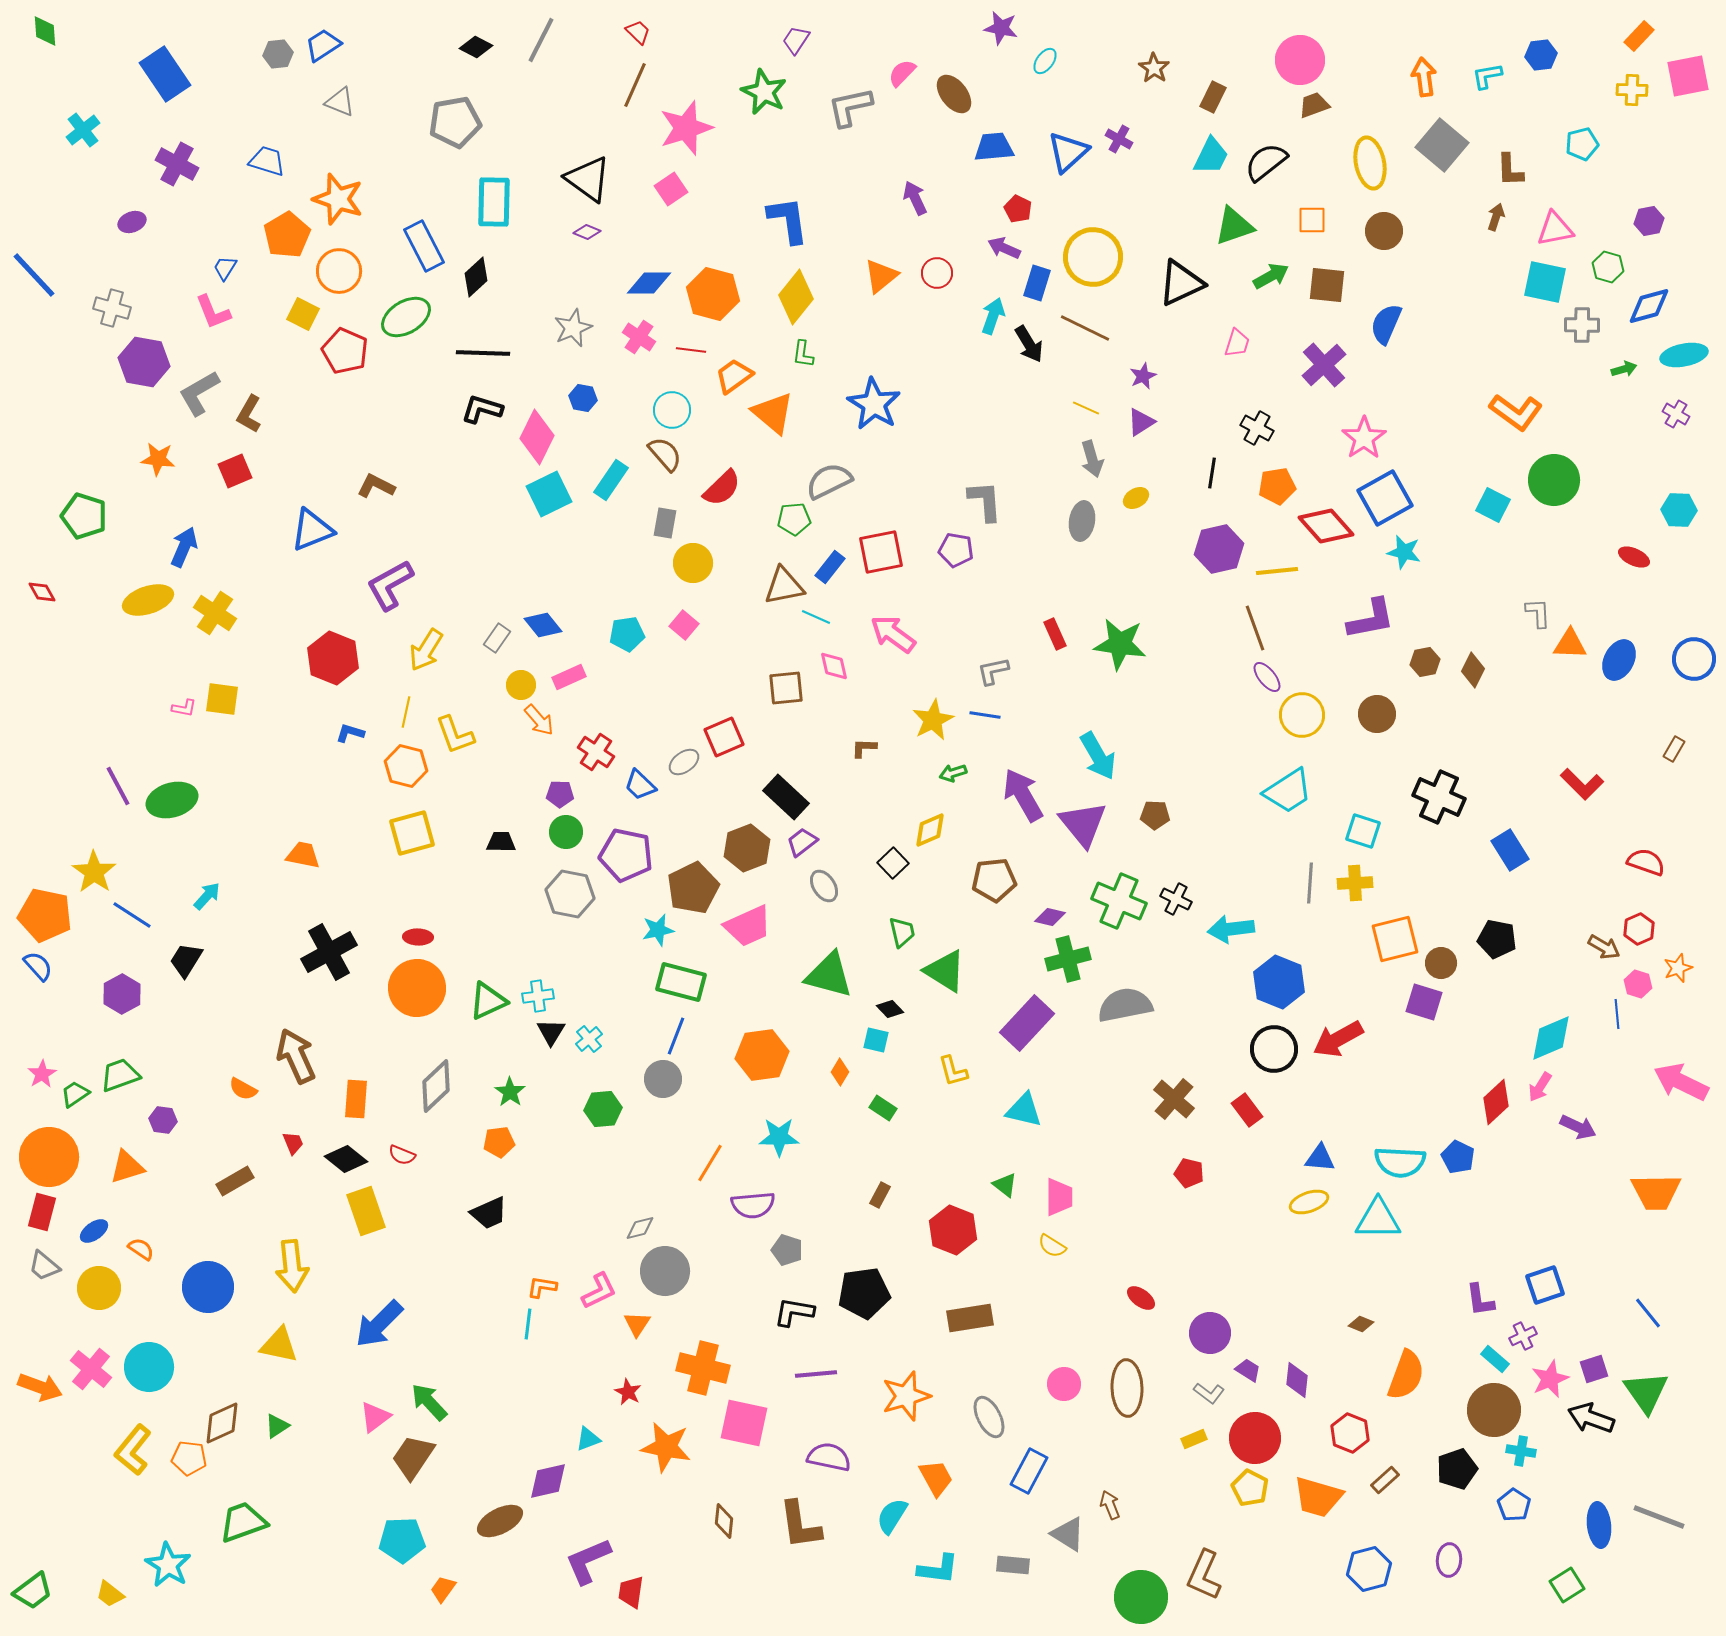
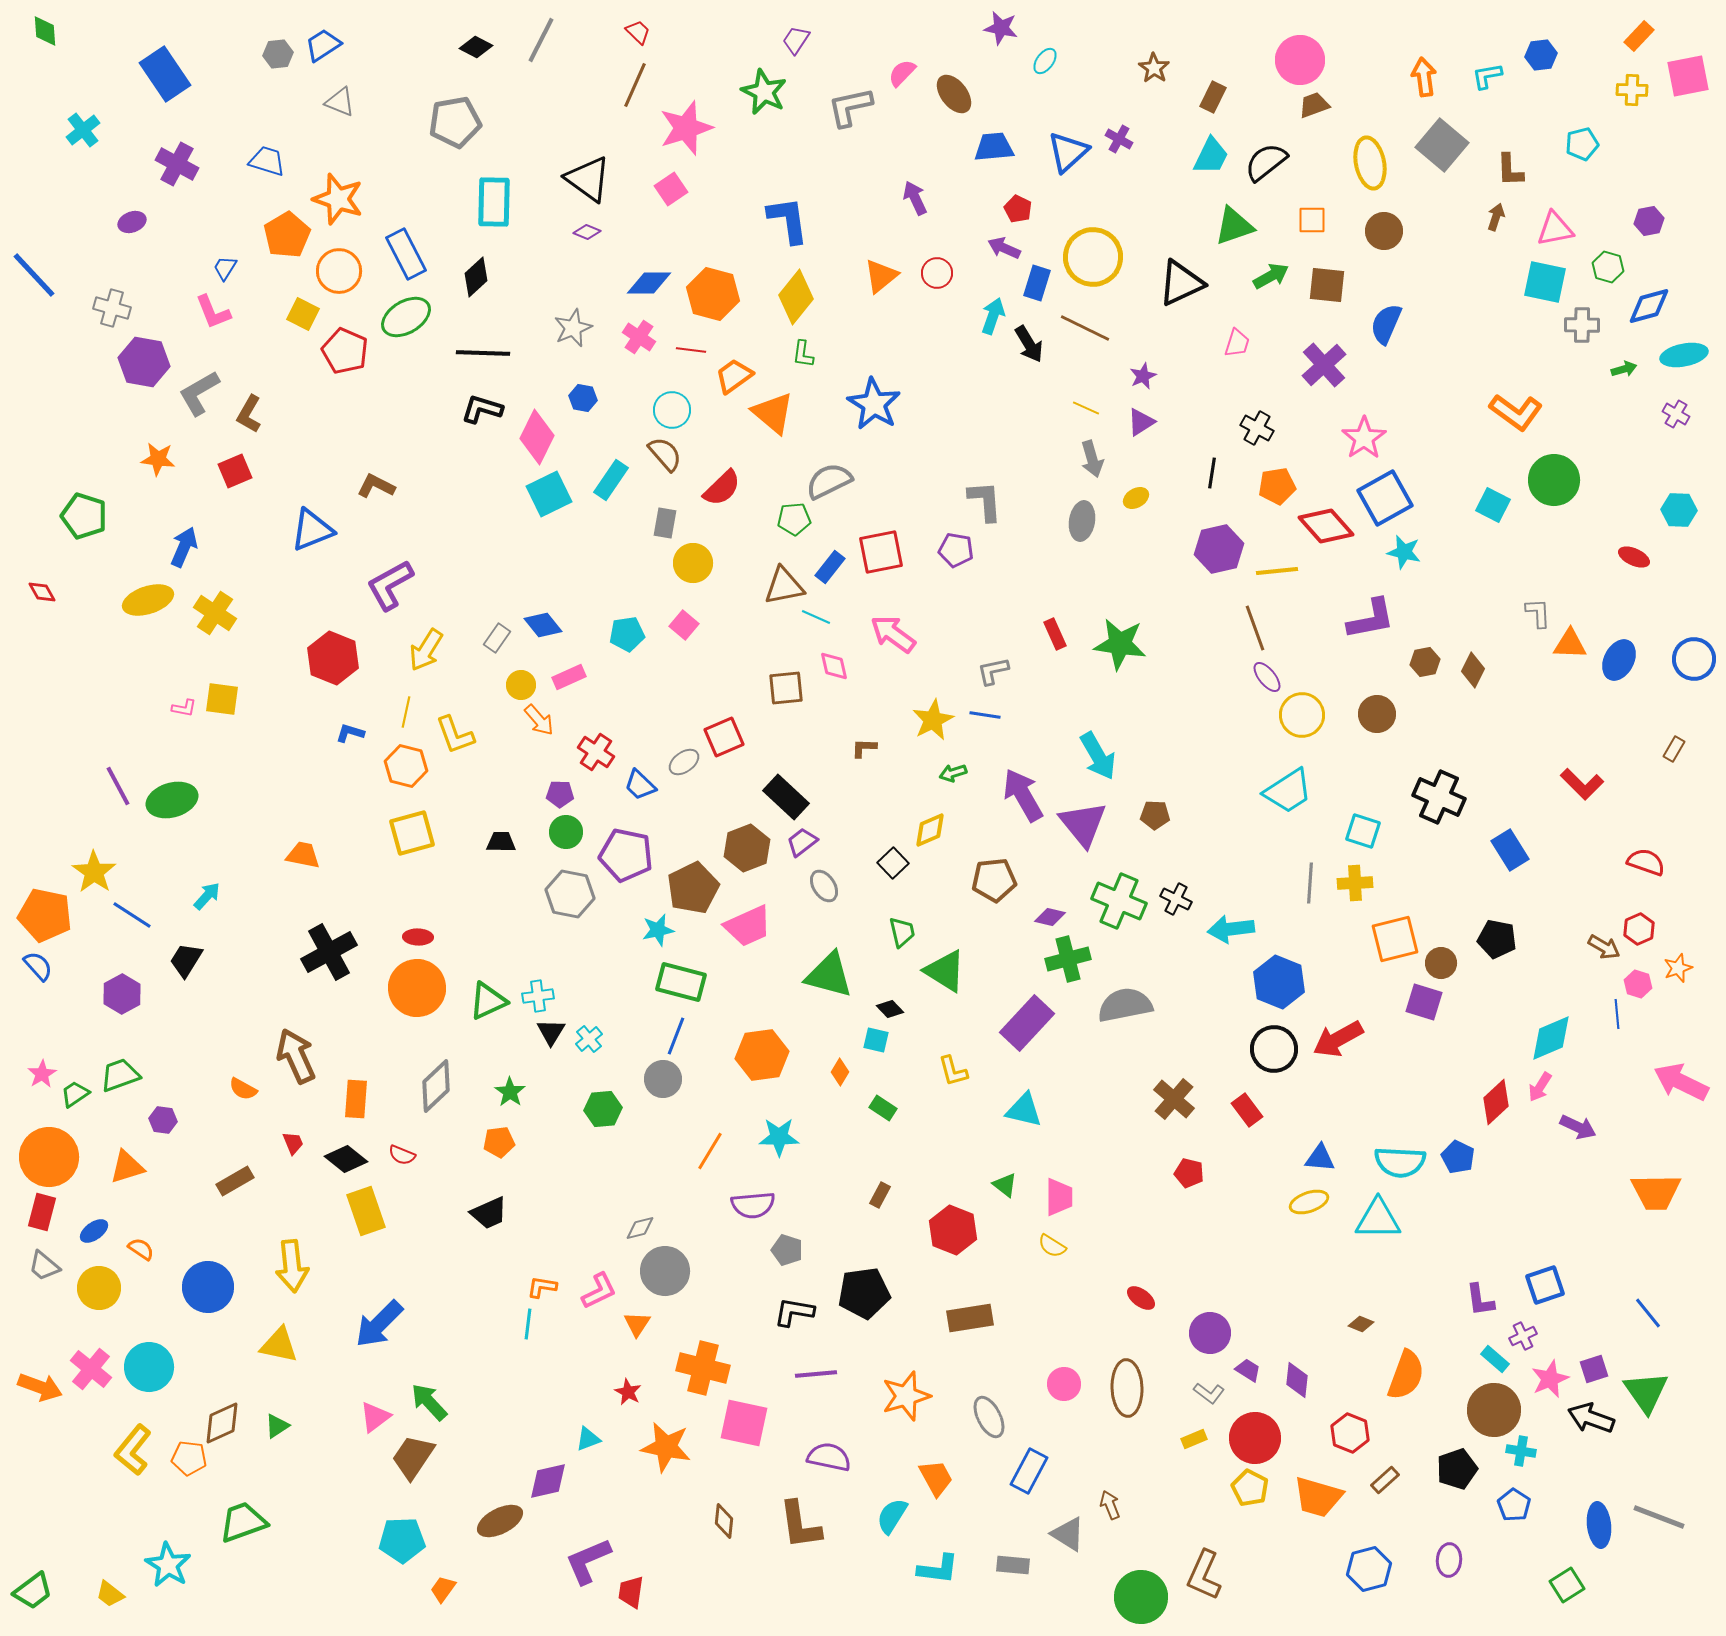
blue rectangle at (424, 246): moved 18 px left, 8 px down
orange line at (710, 1163): moved 12 px up
